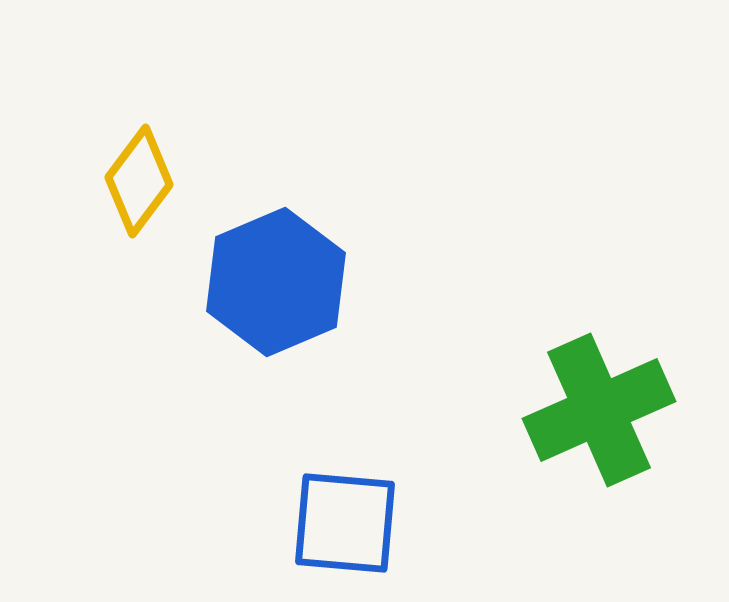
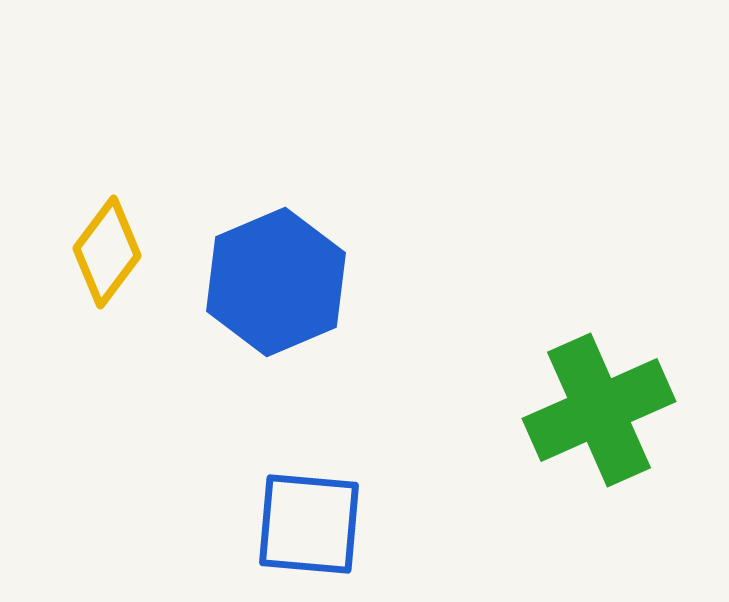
yellow diamond: moved 32 px left, 71 px down
blue square: moved 36 px left, 1 px down
